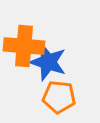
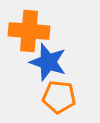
orange cross: moved 5 px right, 15 px up
